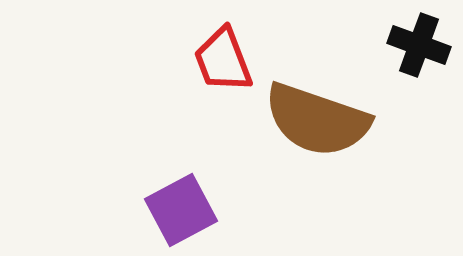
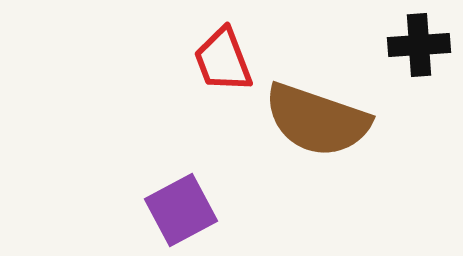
black cross: rotated 24 degrees counterclockwise
